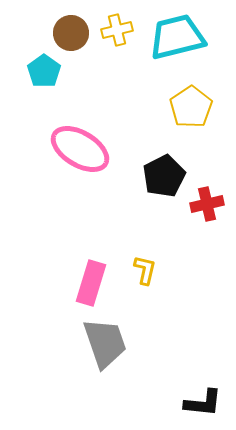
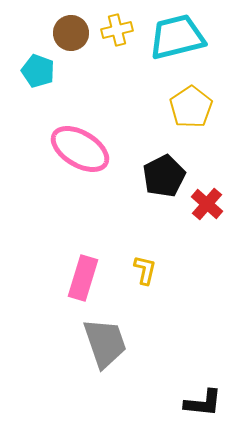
cyan pentagon: moved 6 px left; rotated 16 degrees counterclockwise
red cross: rotated 36 degrees counterclockwise
pink rectangle: moved 8 px left, 5 px up
